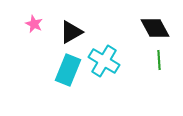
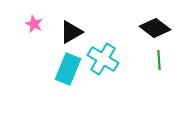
black diamond: rotated 24 degrees counterclockwise
cyan cross: moved 1 px left, 2 px up
cyan rectangle: moved 1 px up
